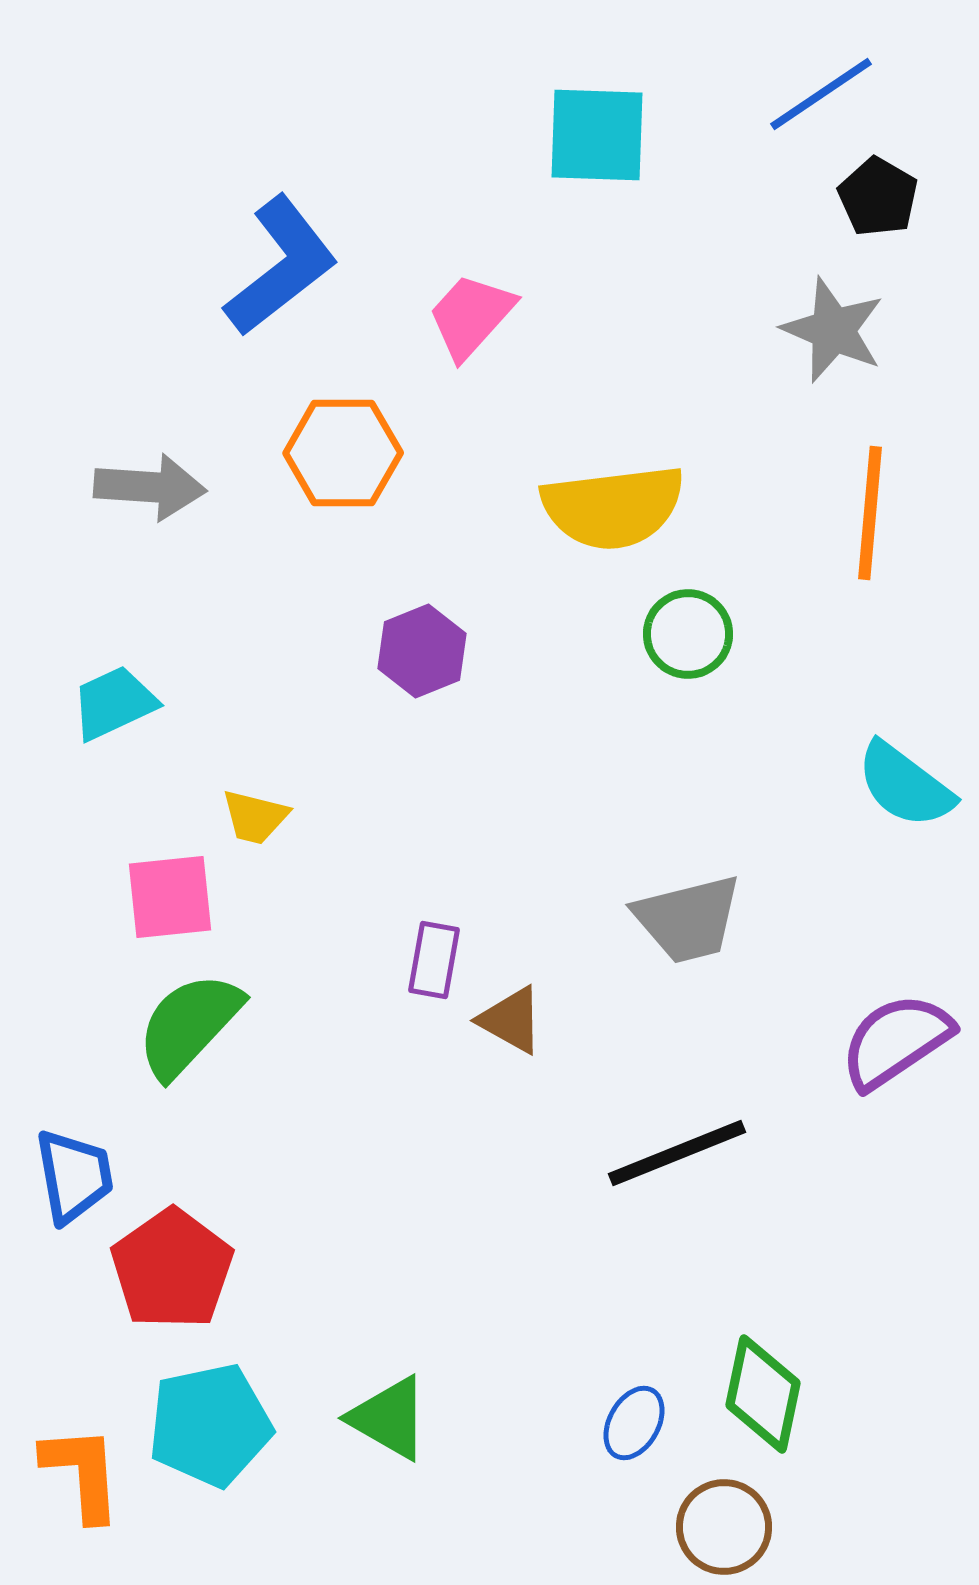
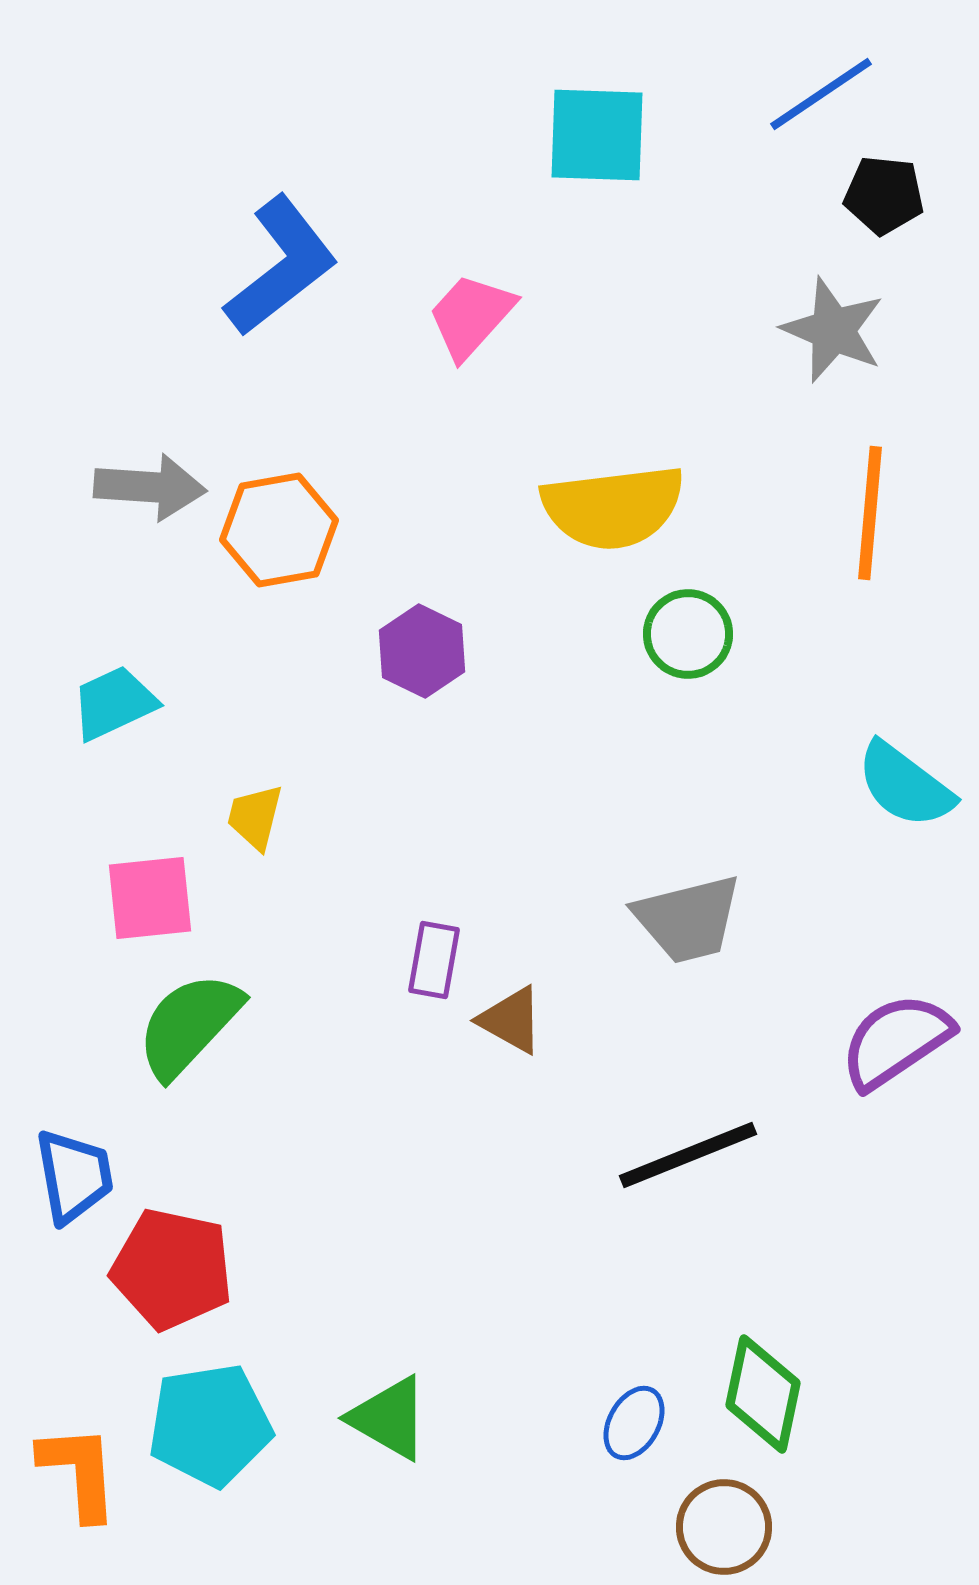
black pentagon: moved 6 px right, 2 px up; rotated 24 degrees counterclockwise
orange hexagon: moved 64 px left, 77 px down; rotated 10 degrees counterclockwise
purple hexagon: rotated 12 degrees counterclockwise
yellow trapezoid: rotated 90 degrees clockwise
pink square: moved 20 px left, 1 px down
black line: moved 11 px right, 2 px down
red pentagon: rotated 25 degrees counterclockwise
cyan pentagon: rotated 3 degrees clockwise
orange L-shape: moved 3 px left, 1 px up
